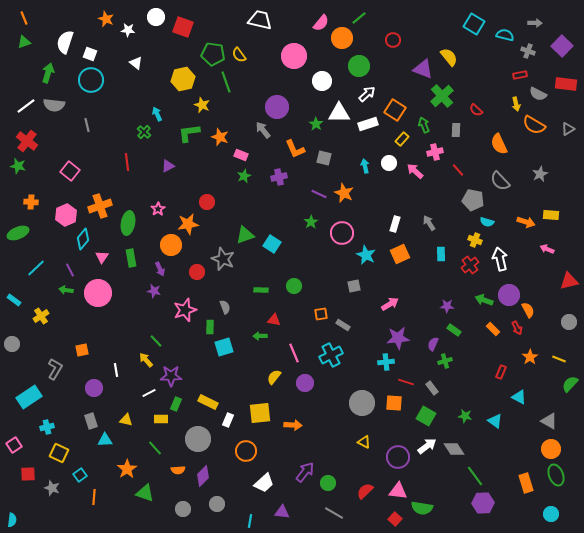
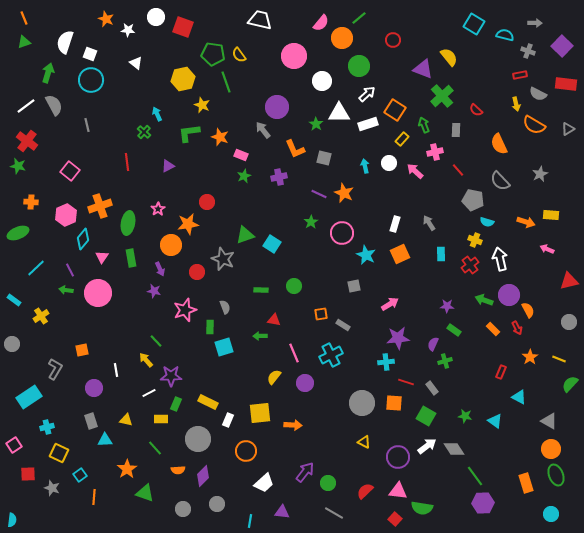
gray semicircle at (54, 105): rotated 125 degrees counterclockwise
